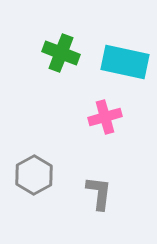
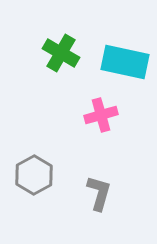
green cross: rotated 9 degrees clockwise
pink cross: moved 4 px left, 2 px up
gray L-shape: rotated 9 degrees clockwise
